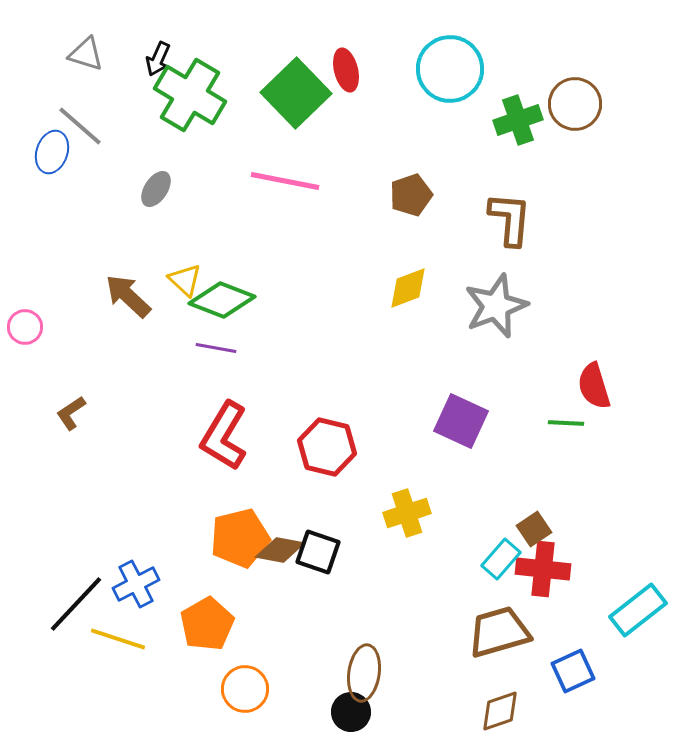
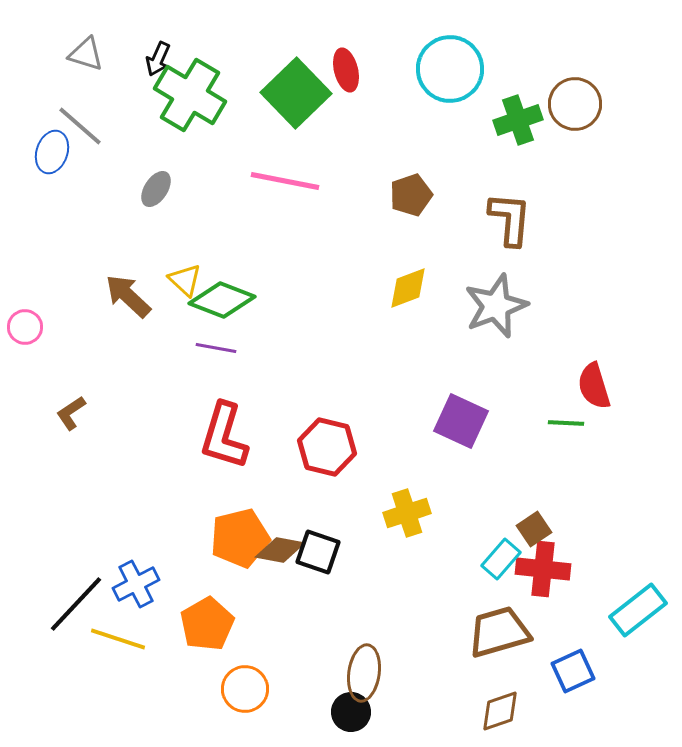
red L-shape at (224, 436): rotated 14 degrees counterclockwise
